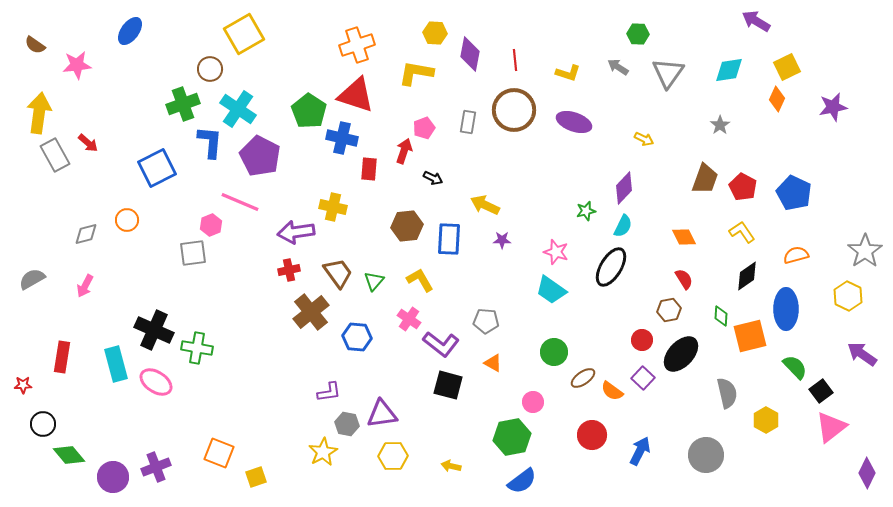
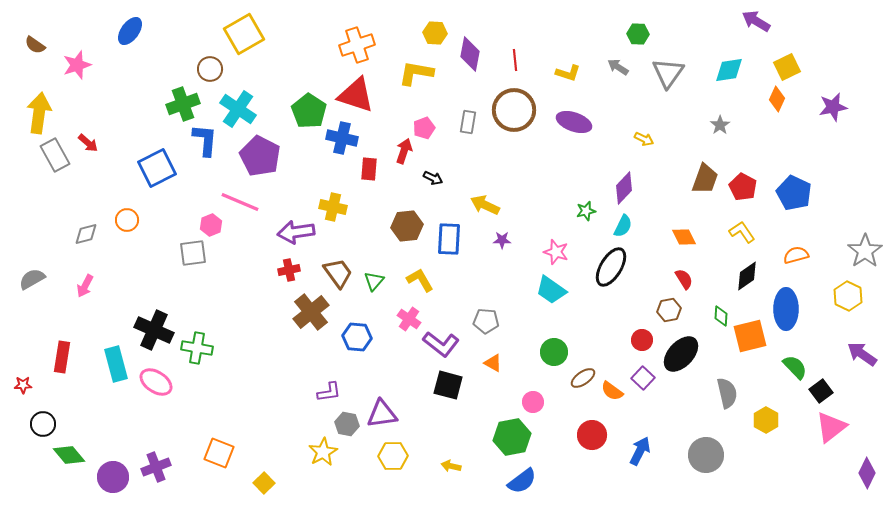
pink star at (77, 65): rotated 12 degrees counterclockwise
blue L-shape at (210, 142): moved 5 px left, 2 px up
yellow square at (256, 477): moved 8 px right, 6 px down; rotated 25 degrees counterclockwise
